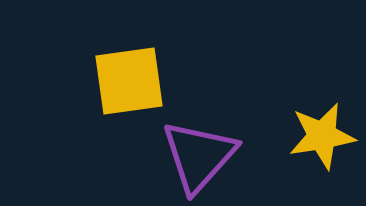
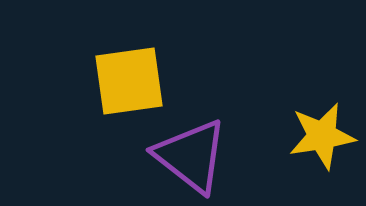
purple triangle: moved 8 px left; rotated 34 degrees counterclockwise
